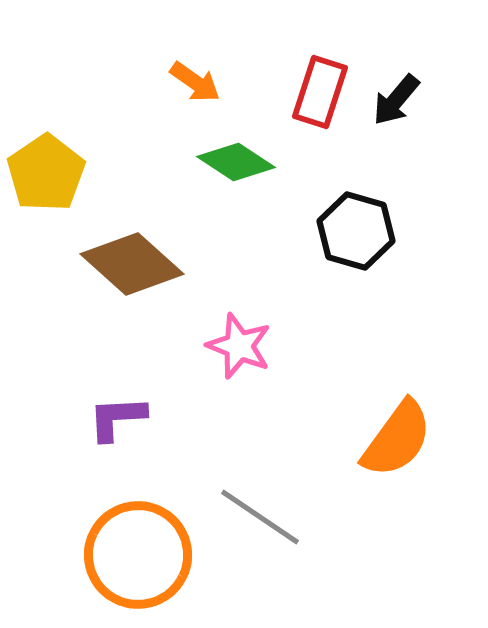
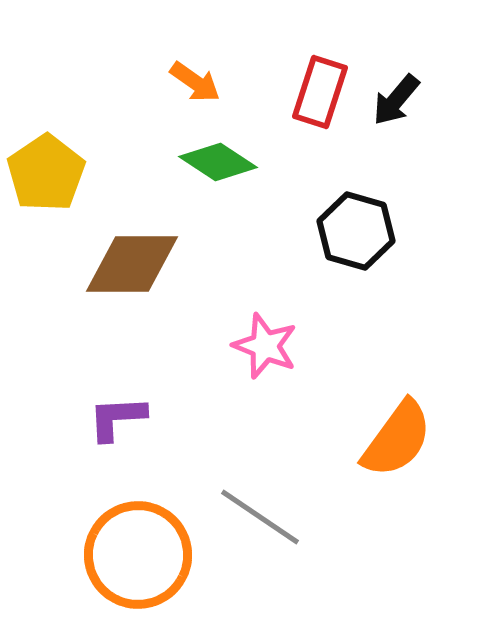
green diamond: moved 18 px left
brown diamond: rotated 42 degrees counterclockwise
pink star: moved 26 px right
